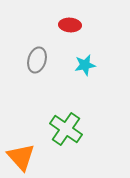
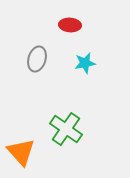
gray ellipse: moved 1 px up
cyan star: moved 2 px up
orange triangle: moved 5 px up
